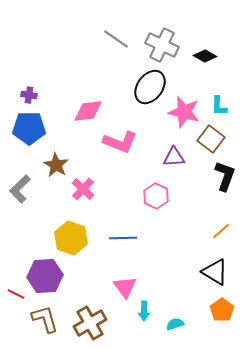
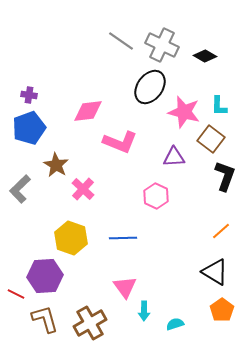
gray line: moved 5 px right, 2 px down
blue pentagon: rotated 20 degrees counterclockwise
